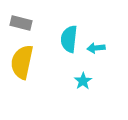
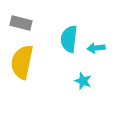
cyan star: rotated 18 degrees counterclockwise
